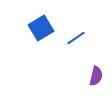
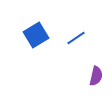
blue square: moved 5 px left, 7 px down
